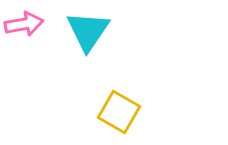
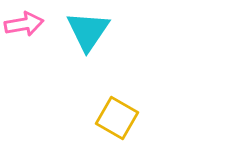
yellow square: moved 2 px left, 6 px down
